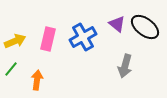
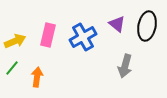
black ellipse: moved 2 px right, 1 px up; rotated 64 degrees clockwise
pink rectangle: moved 4 px up
green line: moved 1 px right, 1 px up
orange arrow: moved 3 px up
